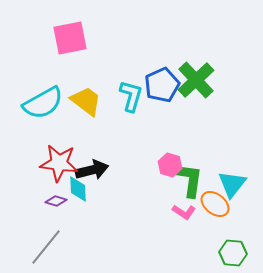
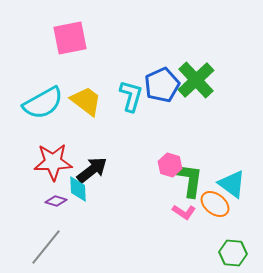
red star: moved 6 px left, 1 px up; rotated 9 degrees counterclockwise
black arrow: rotated 24 degrees counterclockwise
cyan triangle: rotated 32 degrees counterclockwise
